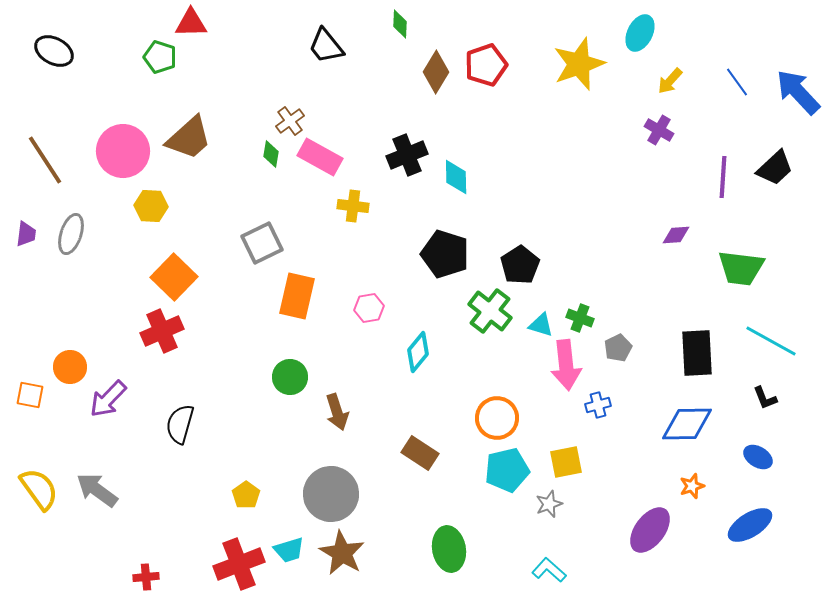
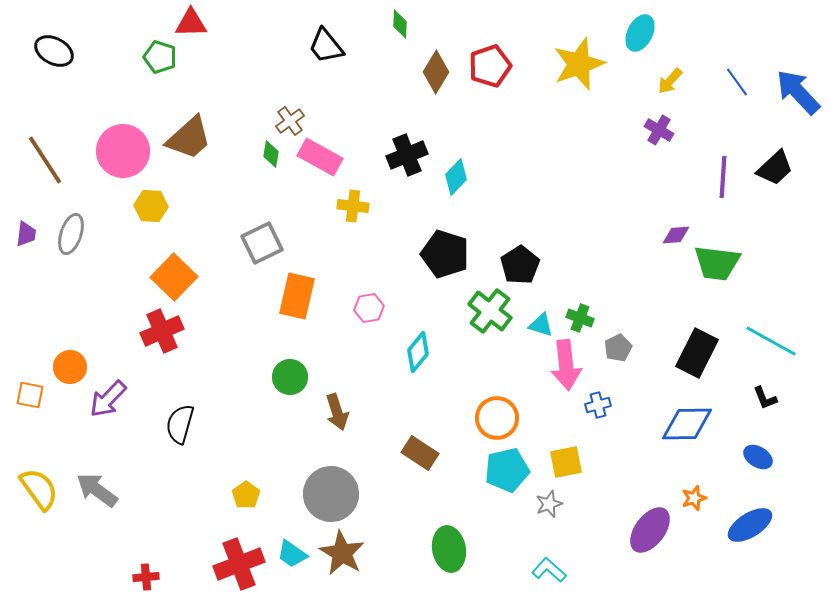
red pentagon at (486, 65): moved 4 px right, 1 px down
cyan diamond at (456, 177): rotated 45 degrees clockwise
green trapezoid at (741, 268): moved 24 px left, 5 px up
black rectangle at (697, 353): rotated 30 degrees clockwise
orange star at (692, 486): moved 2 px right, 12 px down
cyan trapezoid at (289, 550): moved 3 px right, 4 px down; rotated 52 degrees clockwise
